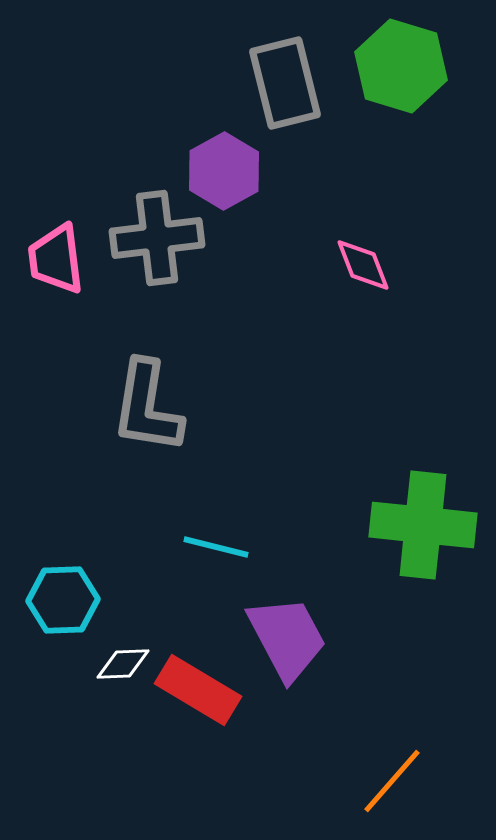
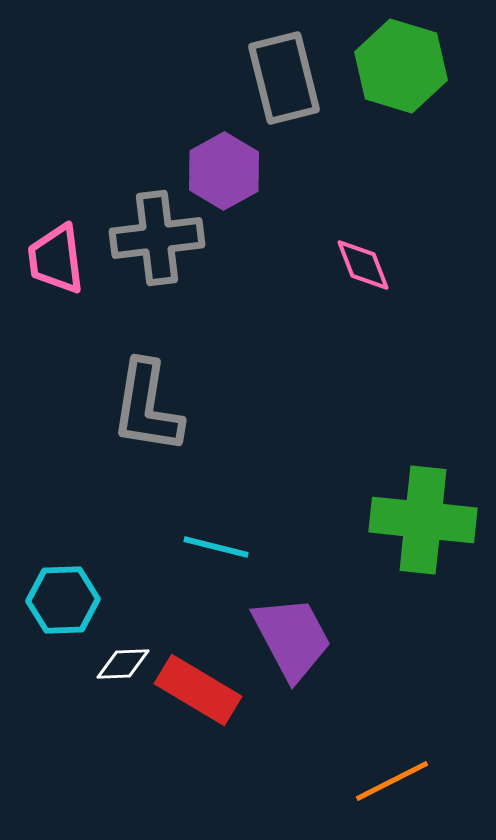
gray rectangle: moved 1 px left, 5 px up
green cross: moved 5 px up
purple trapezoid: moved 5 px right
orange line: rotated 22 degrees clockwise
